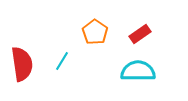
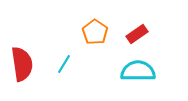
red rectangle: moved 3 px left
cyan line: moved 2 px right, 3 px down
